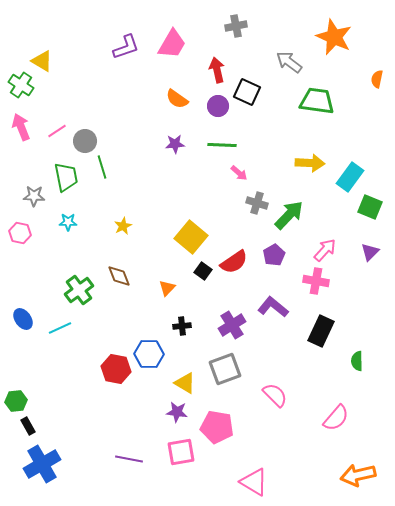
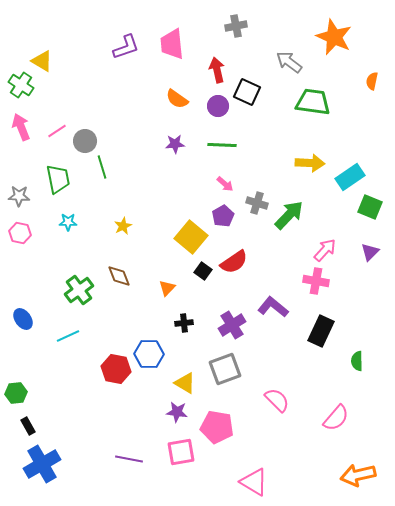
pink trapezoid at (172, 44): rotated 144 degrees clockwise
orange semicircle at (377, 79): moved 5 px left, 2 px down
green trapezoid at (317, 101): moved 4 px left, 1 px down
pink arrow at (239, 173): moved 14 px left, 11 px down
green trapezoid at (66, 177): moved 8 px left, 2 px down
cyan rectangle at (350, 177): rotated 20 degrees clockwise
gray star at (34, 196): moved 15 px left
purple pentagon at (274, 255): moved 51 px left, 39 px up
black cross at (182, 326): moved 2 px right, 3 px up
cyan line at (60, 328): moved 8 px right, 8 px down
pink semicircle at (275, 395): moved 2 px right, 5 px down
green hexagon at (16, 401): moved 8 px up
